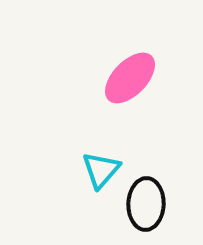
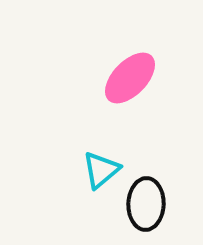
cyan triangle: rotated 9 degrees clockwise
